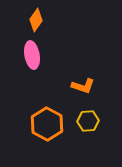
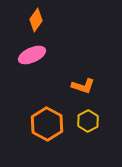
pink ellipse: rotated 76 degrees clockwise
yellow hexagon: rotated 25 degrees counterclockwise
